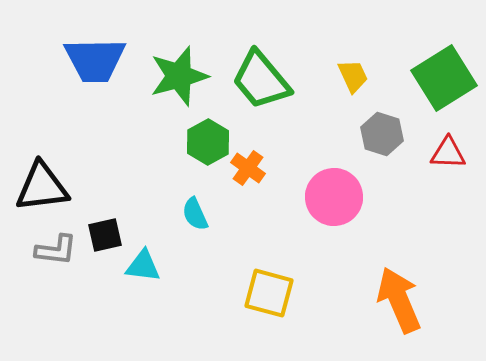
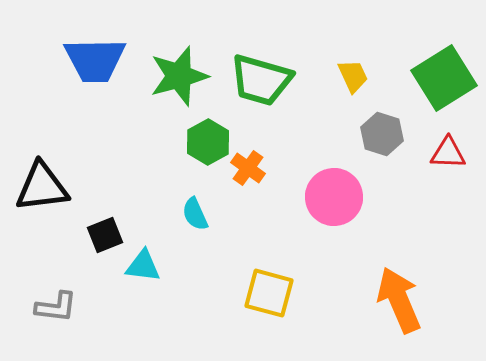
green trapezoid: rotated 34 degrees counterclockwise
black square: rotated 9 degrees counterclockwise
gray L-shape: moved 57 px down
